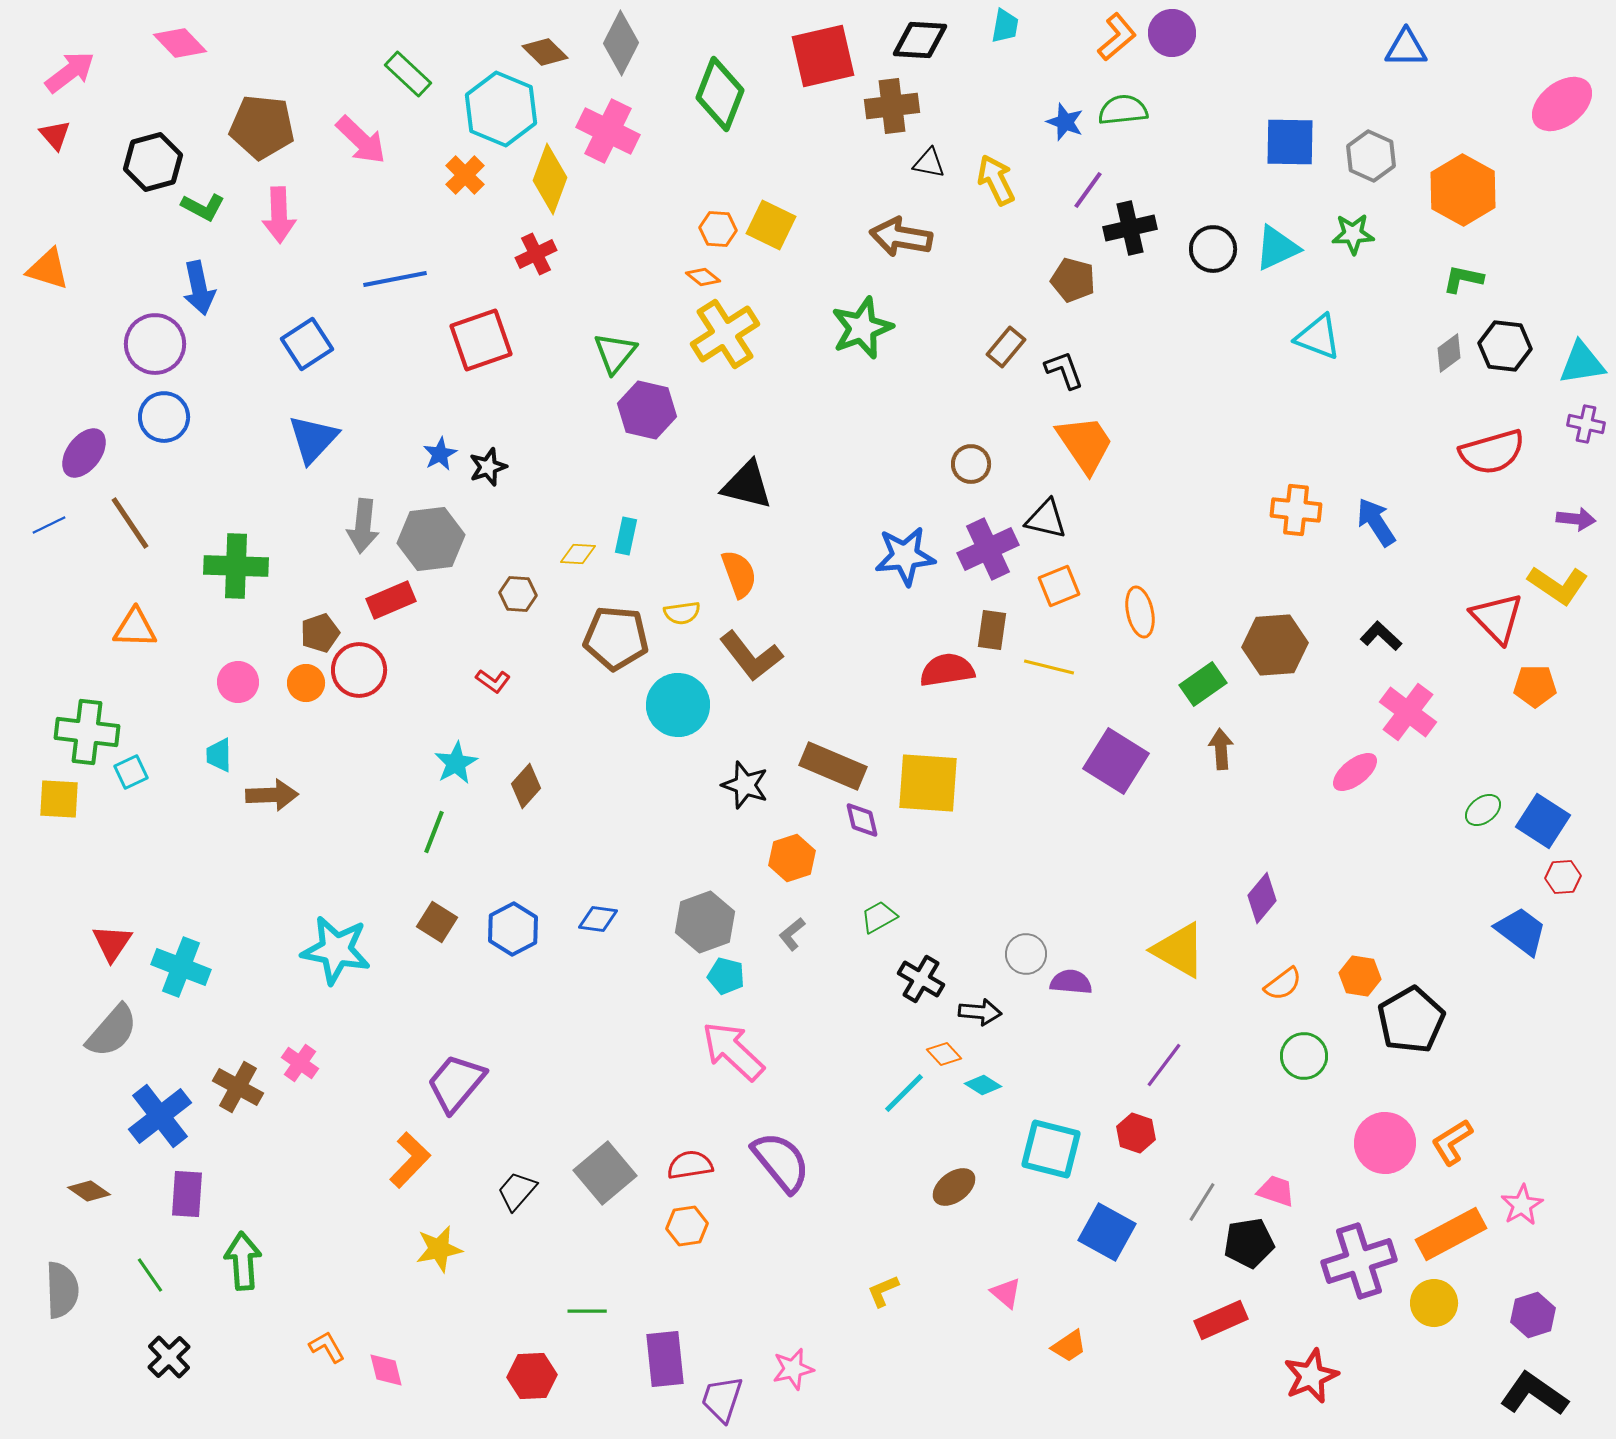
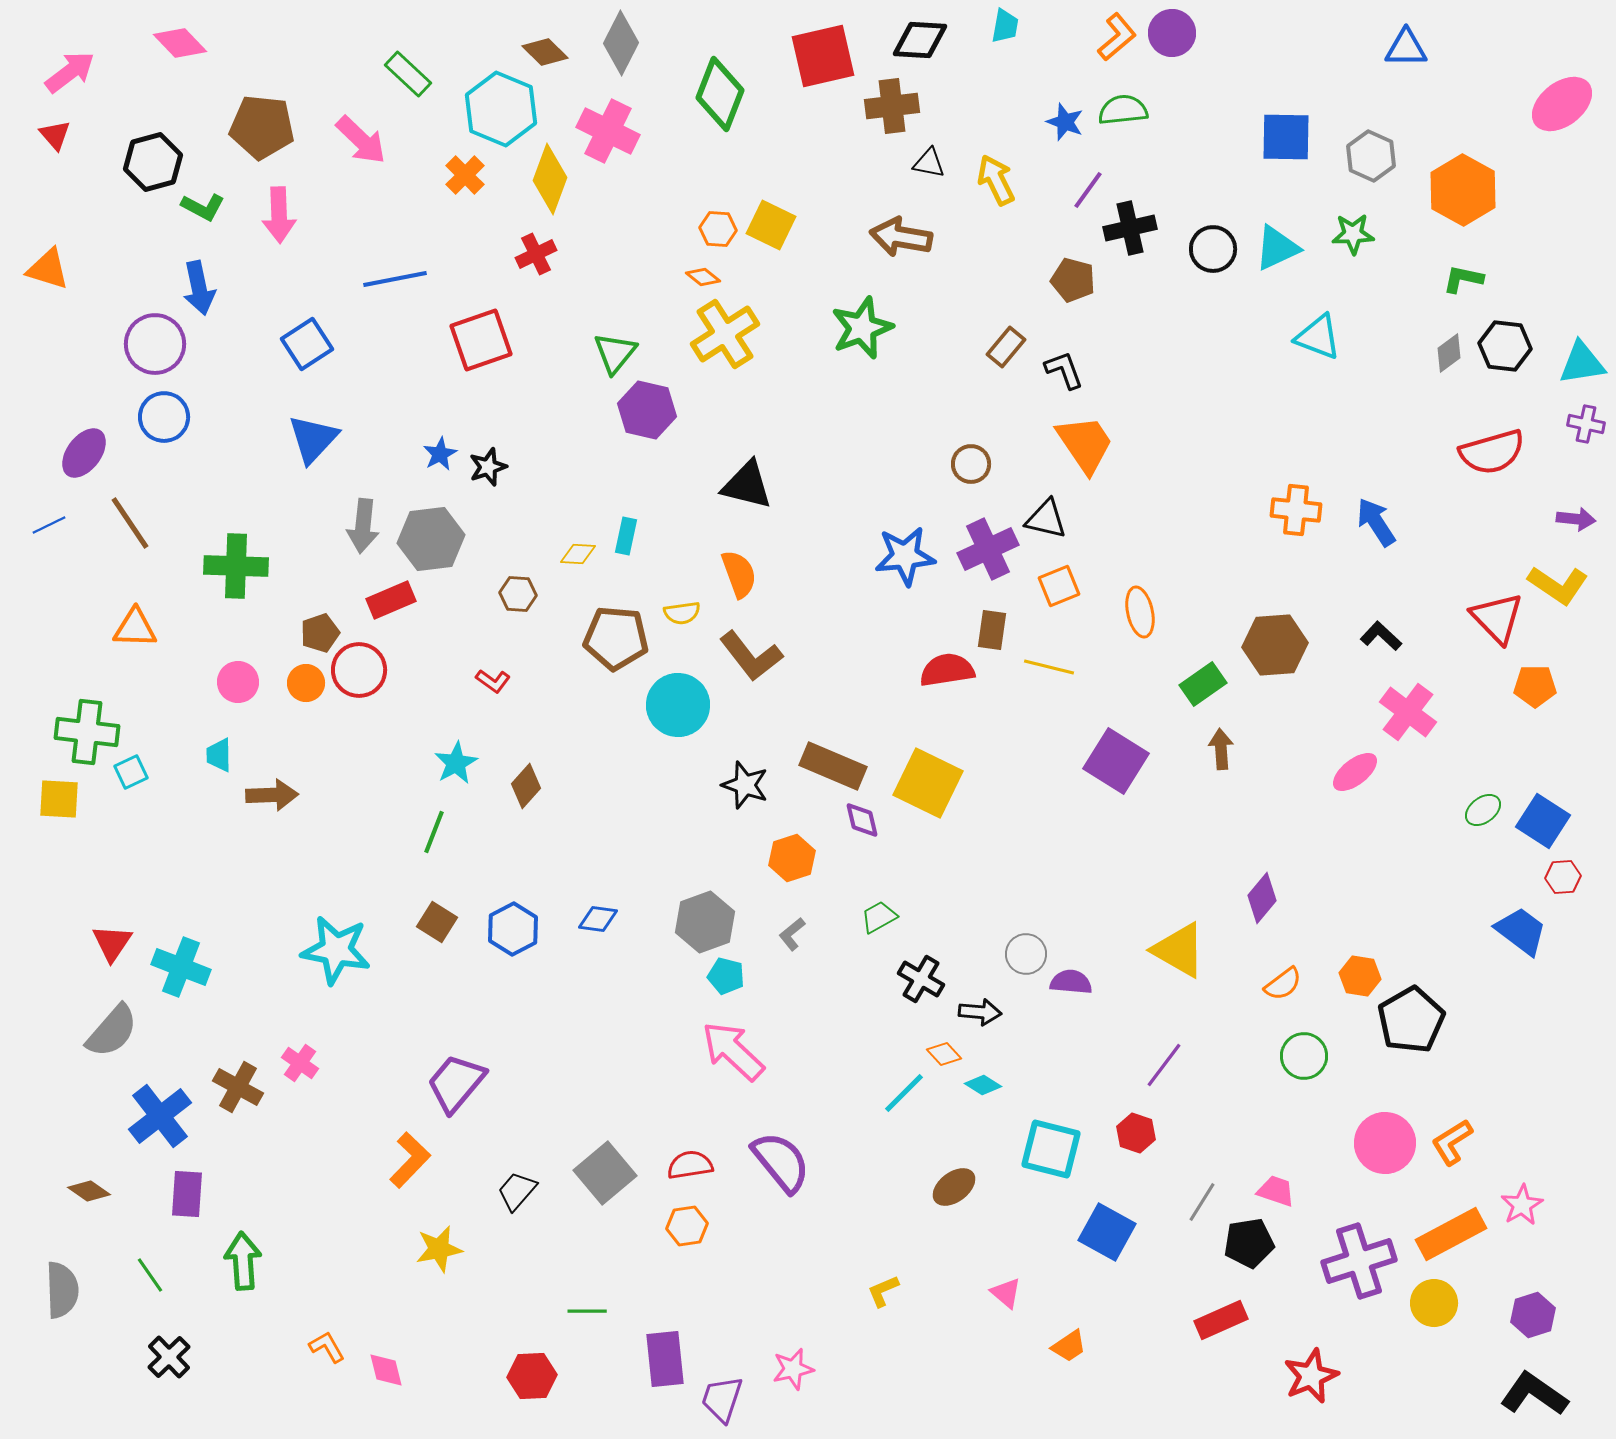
blue square at (1290, 142): moved 4 px left, 5 px up
yellow square at (928, 783): rotated 22 degrees clockwise
